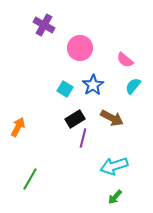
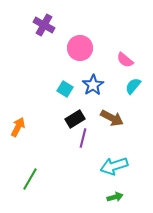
green arrow: rotated 147 degrees counterclockwise
